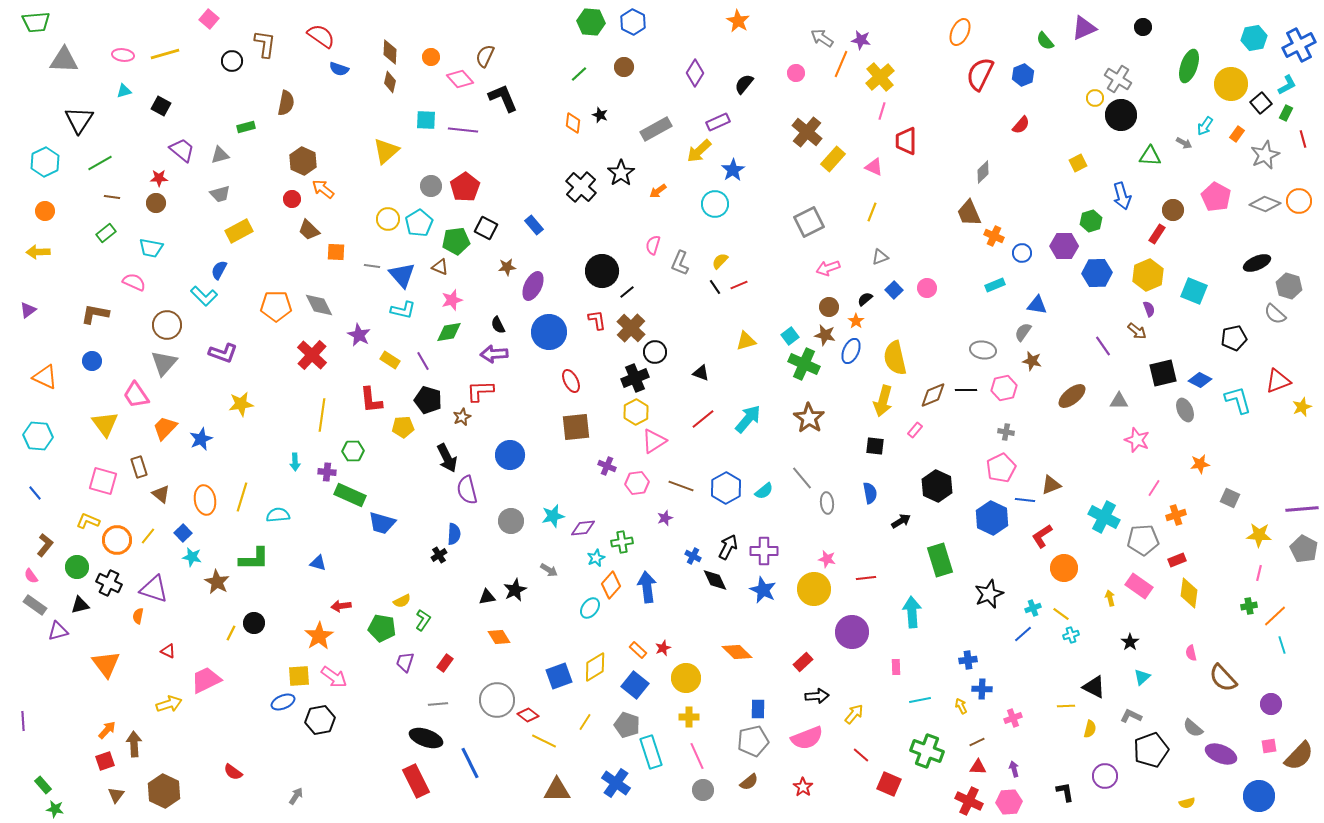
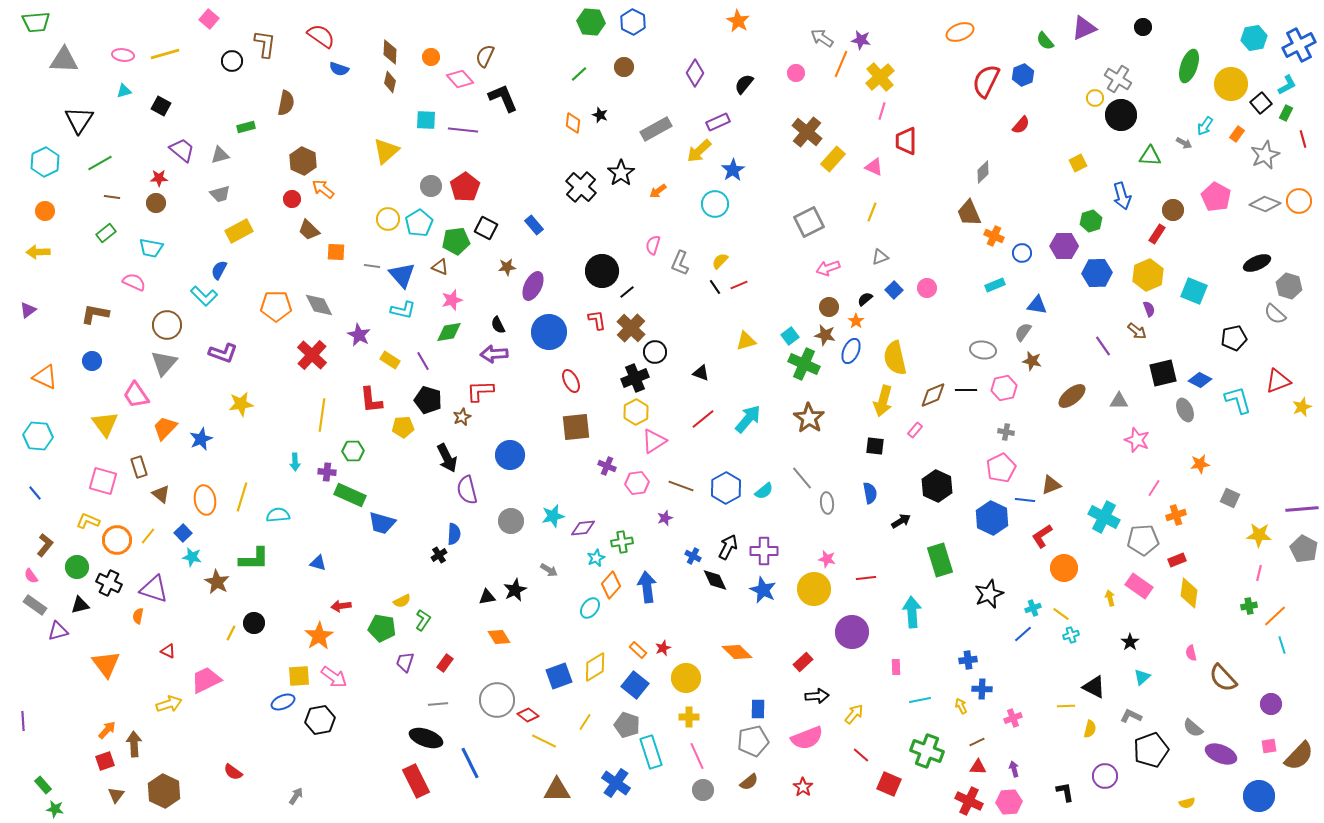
orange ellipse at (960, 32): rotated 44 degrees clockwise
red semicircle at (980, 74): moved 6 px right, 7 px down
